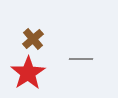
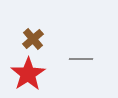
red star: moved 1 px down
